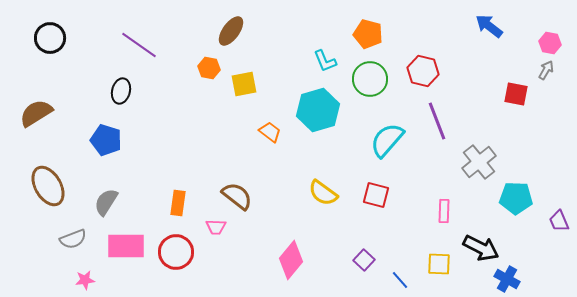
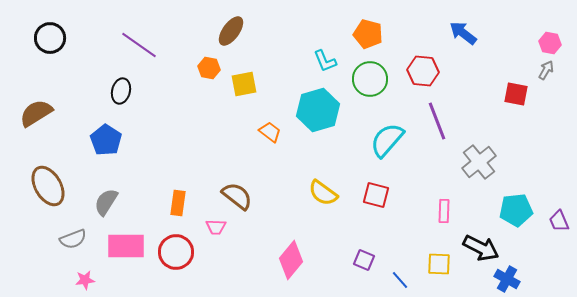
blue arrow at (489, 26): moved 26 px left, 7 px down
red hexagon at (423, 71): rotated 8 degrees counterclockwise
blue pentagon at (106, 140): rotated 16 degrees clockwise
cyan pentagon at (516, 198): moved 12 px down; rotated 8 degrees counterclockwise
purple square at (364, 260): rotated 20 degrees counterclockwise
